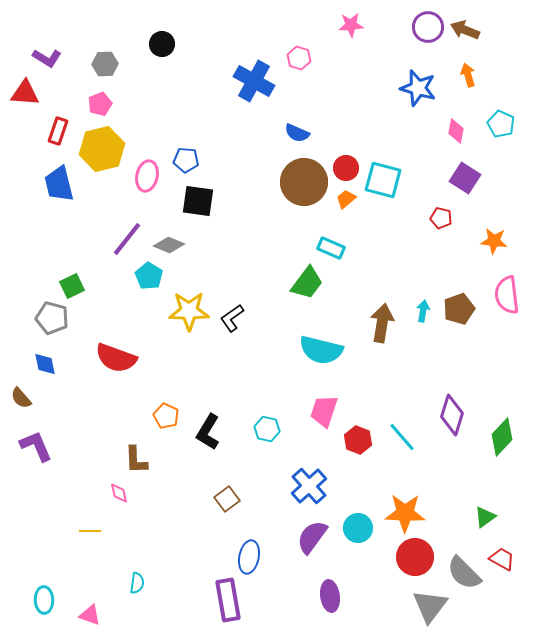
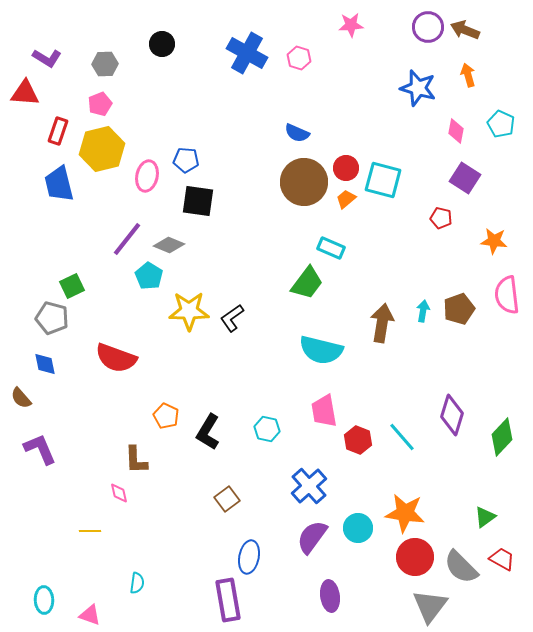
blue cross at (254, 81): moved 7 px left, 28 px up
pink trapezoid at (324, 411): rotated 28 degrees counterclockwise
purple L-shape at (36, 446): moved 4 px right, 3 px down
orange star at (405, 513): rotated 6 degrees clockwise
gray semicircle at (464, 573): moved 3 px left, 6 px up
